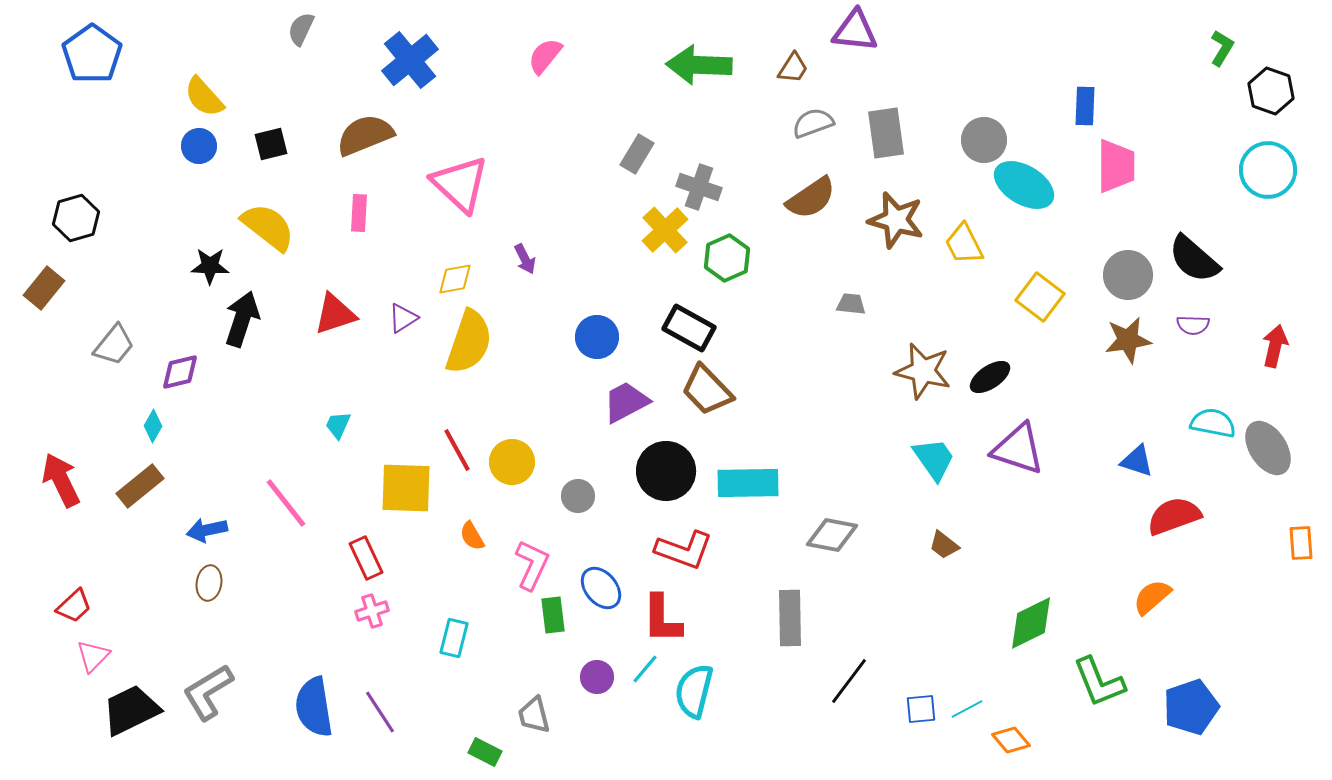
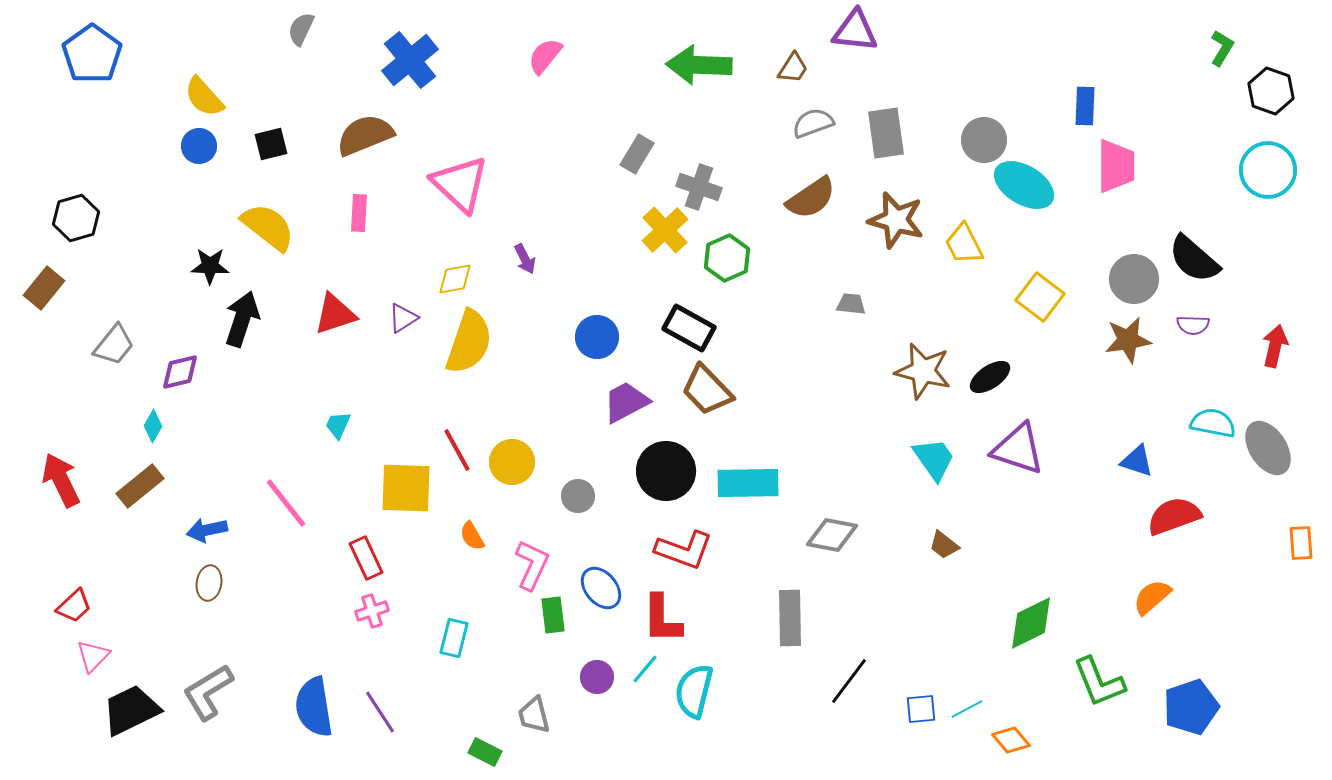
gray circle at (1128, 275): moved 6 px right, 4 px down
